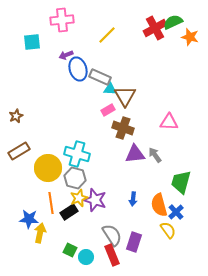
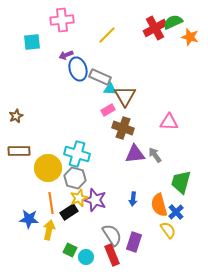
brown rectangle: rotated 30 degrees clockwise
yellow arrow: moved 9 px right, 3 px up
